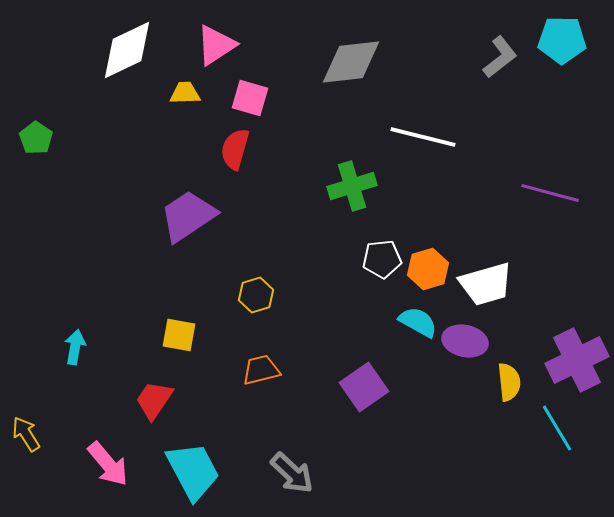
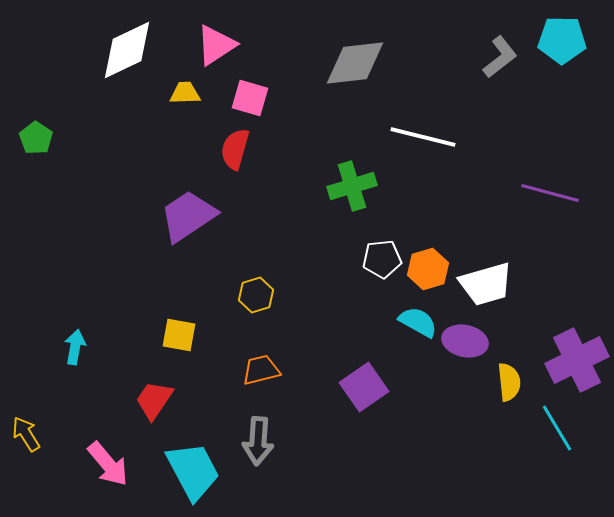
gray diamond: moved 4 px right, 1 px down
gray arrow: moved 34 px left, 32 px up; rotated 51 degrees clockwise
